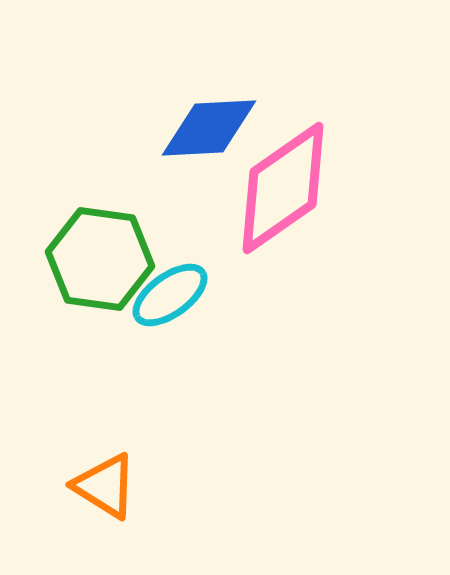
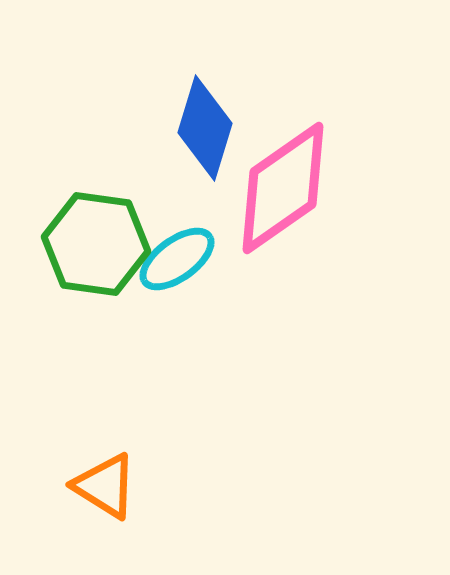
blue diamond: moved 4 px left; rotated 70 degrees counterclockwise
green hexagon: moved 4 px left, 15 px up
cyan ellipse: moved 7 px right, 36 px up
